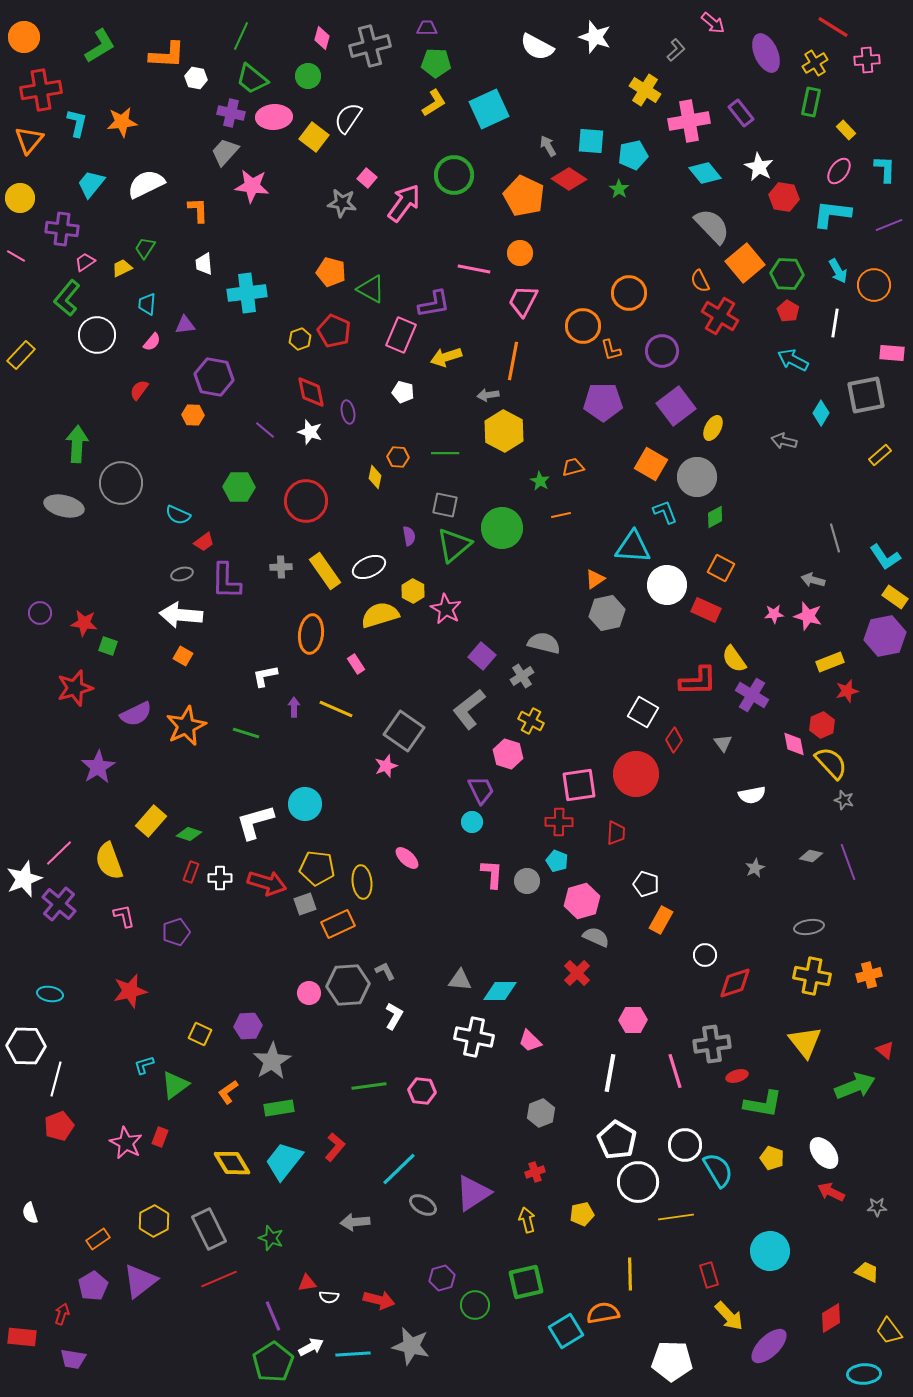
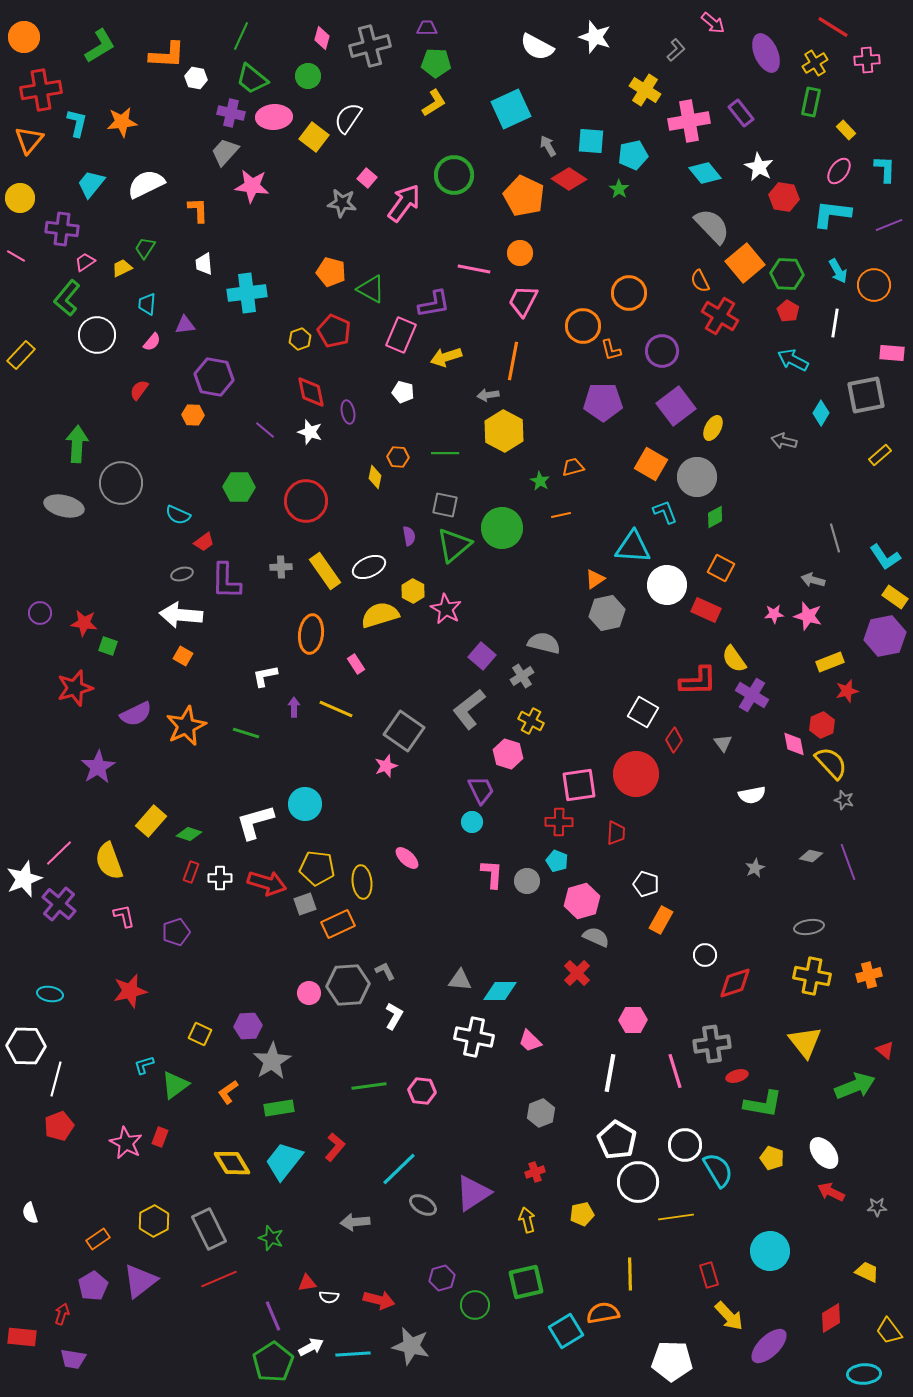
cyan square at (489, 109): moved 22 px right
